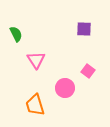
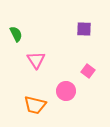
pink circle: moved 1 px right, 3 px down
orange trapezoid: rotated 60 degrees counterclockwise
